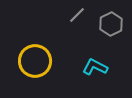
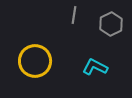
gray line: moved 3 px left; rotated 36 degrees counterclockwise
